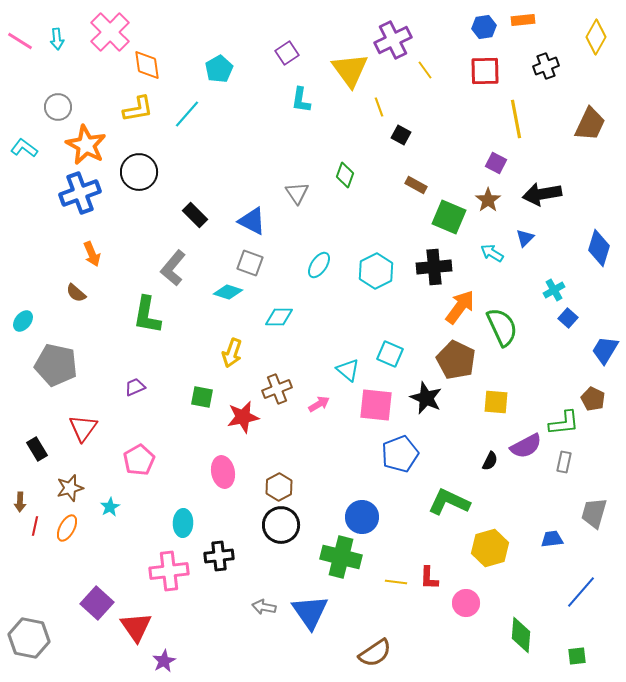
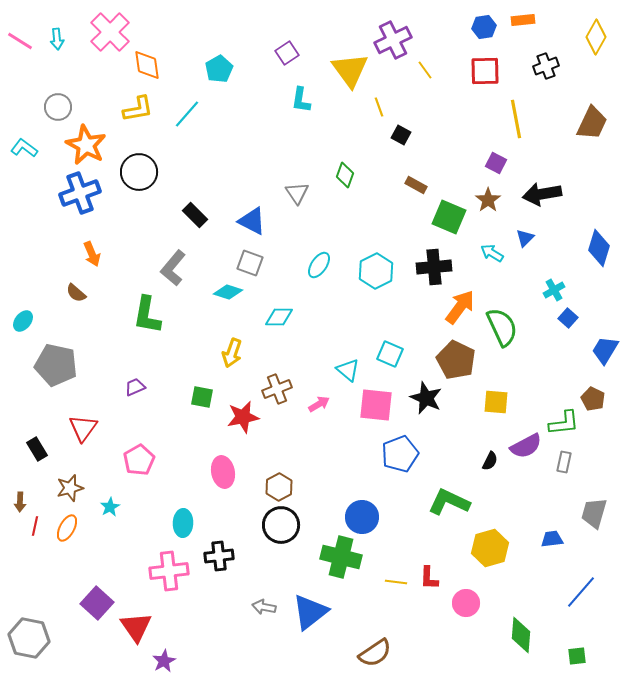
brown trapezoid at (590, 124): moved 2 px right, 1 px up
blue triangle at (310, 612): rotated 27 degrees clockwise
